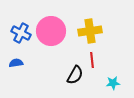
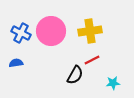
red line: rotated 70 degrees clockwise
